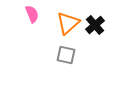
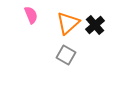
pink semicircle: moved 1 px left, 1 px down
gray square: rotated 18 degrees clockwise
